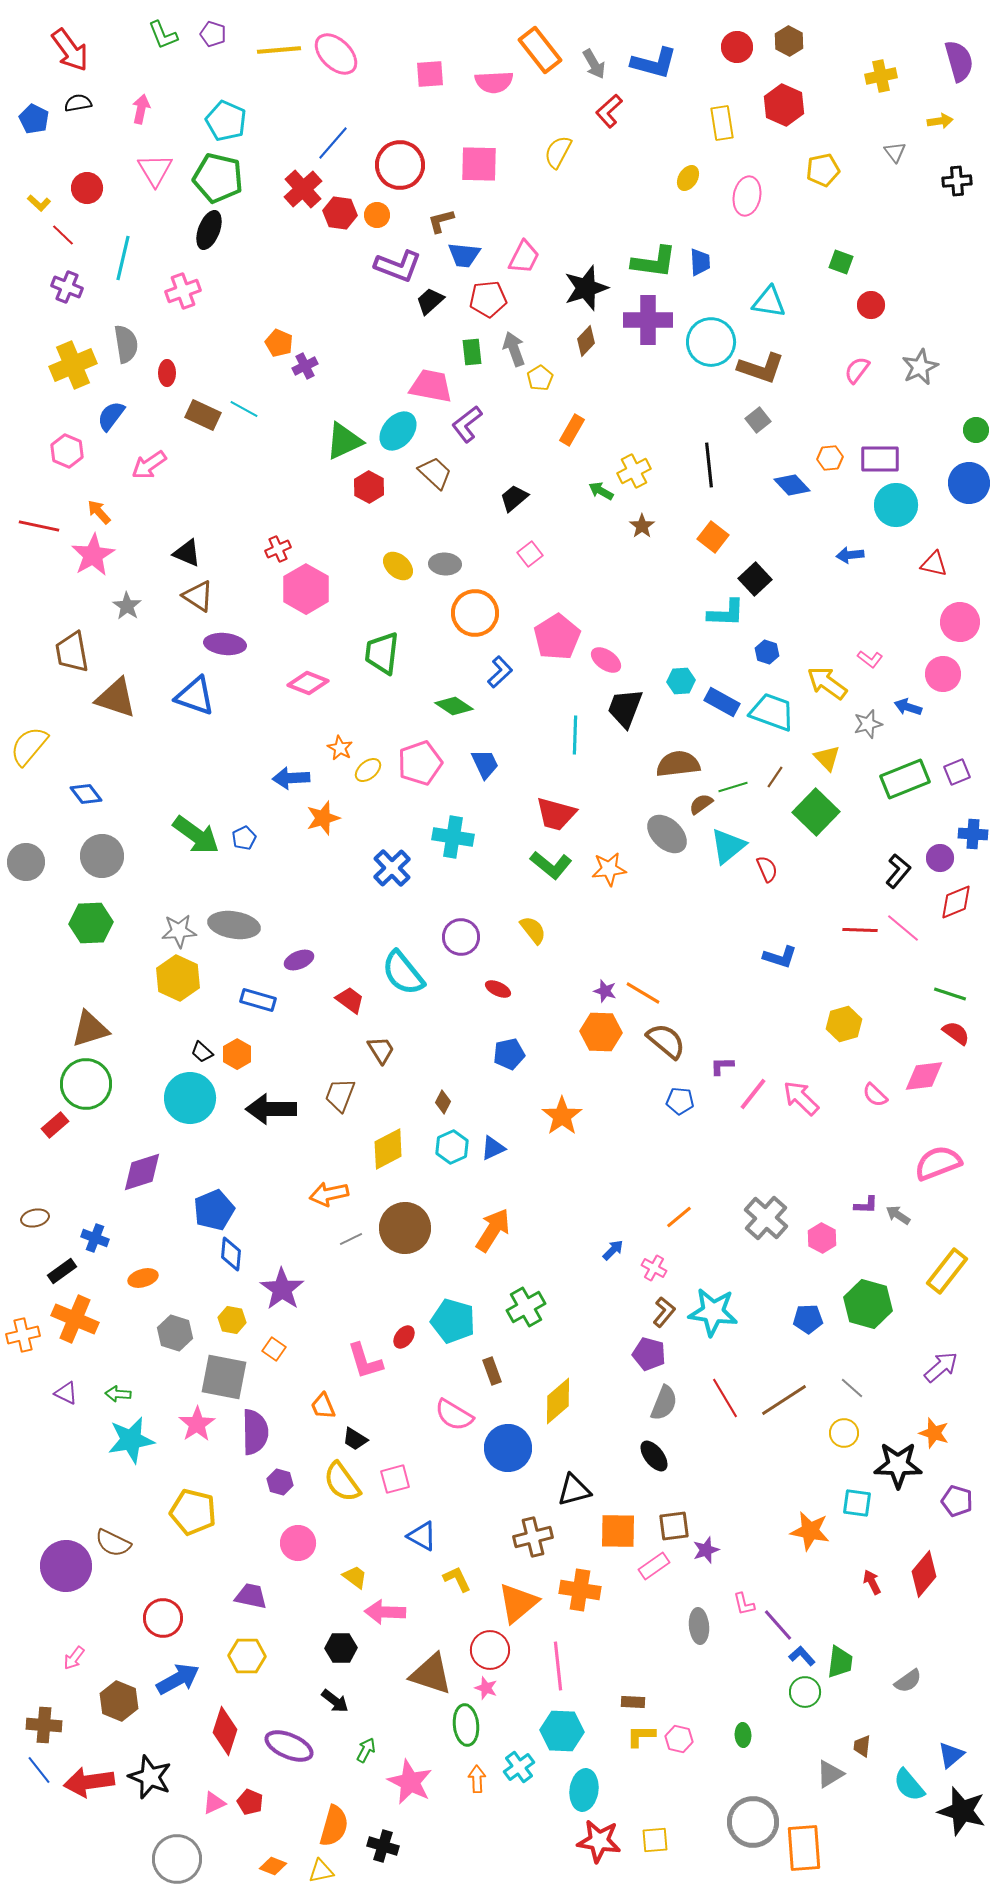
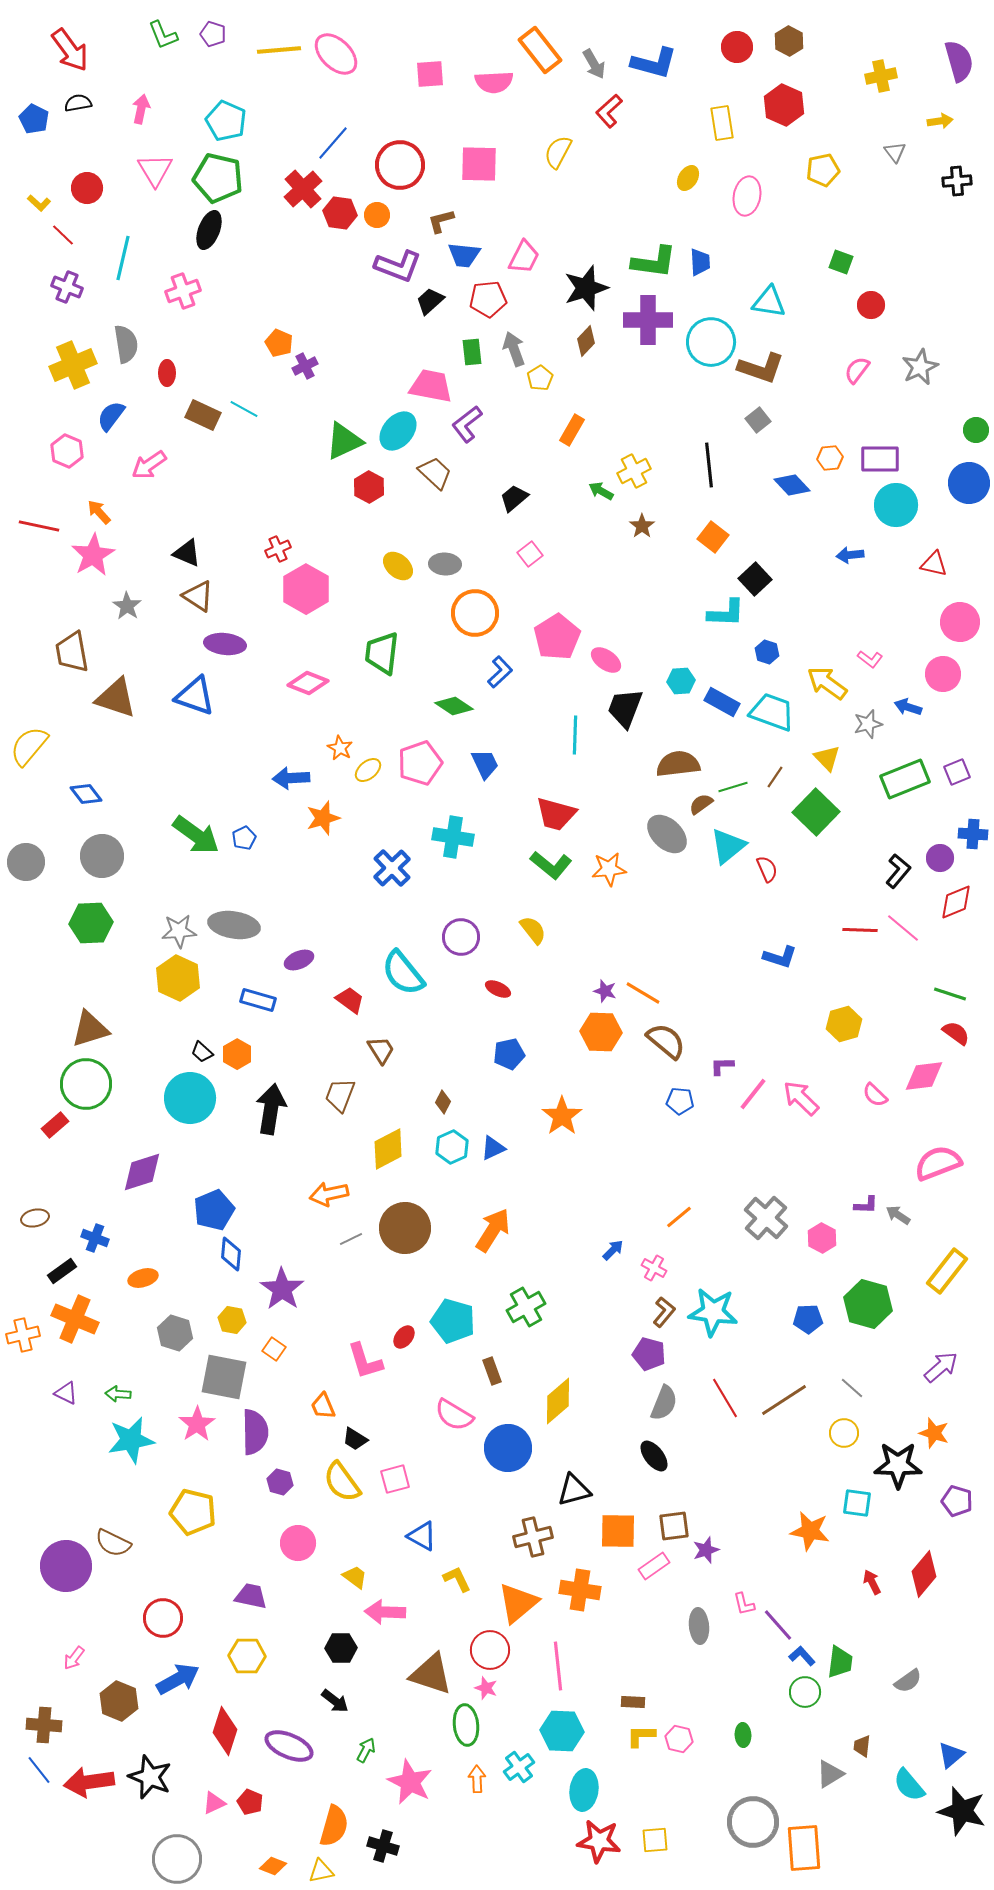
black arrow at (271, 1109): rotated 99 degrees clockwise
